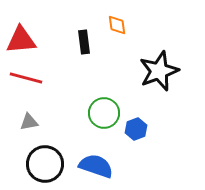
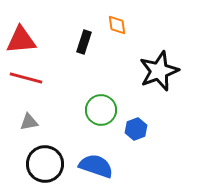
black rectangle: rotated 25 degrees clockwise
green circle: moved 3 px left, 3 px up
